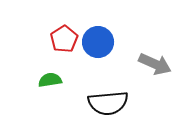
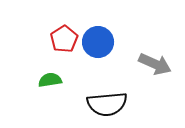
black semicircle: moved 1 px left, 1 px down
